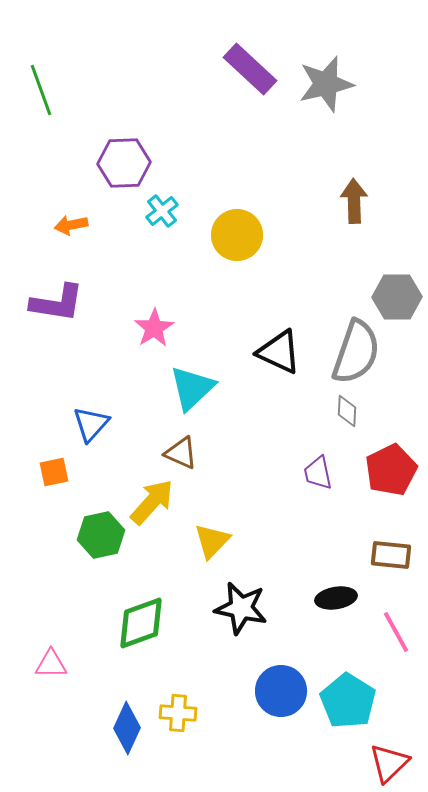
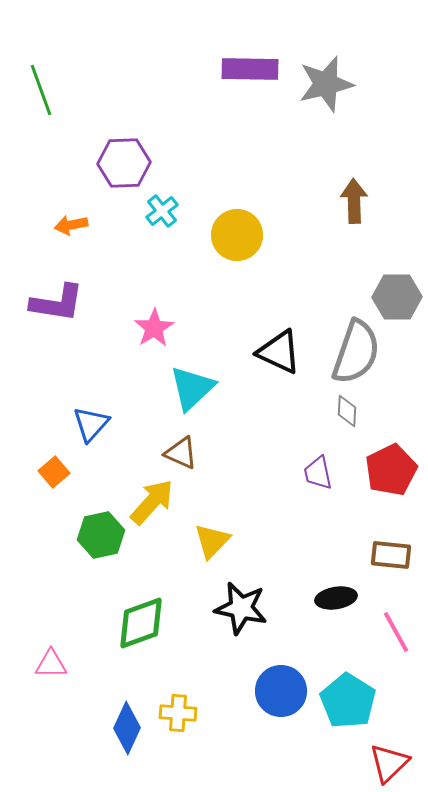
purple rectangle: rotated 42 degrees counterclockwise
orange square: rotated 28 degrees counterclockwise
